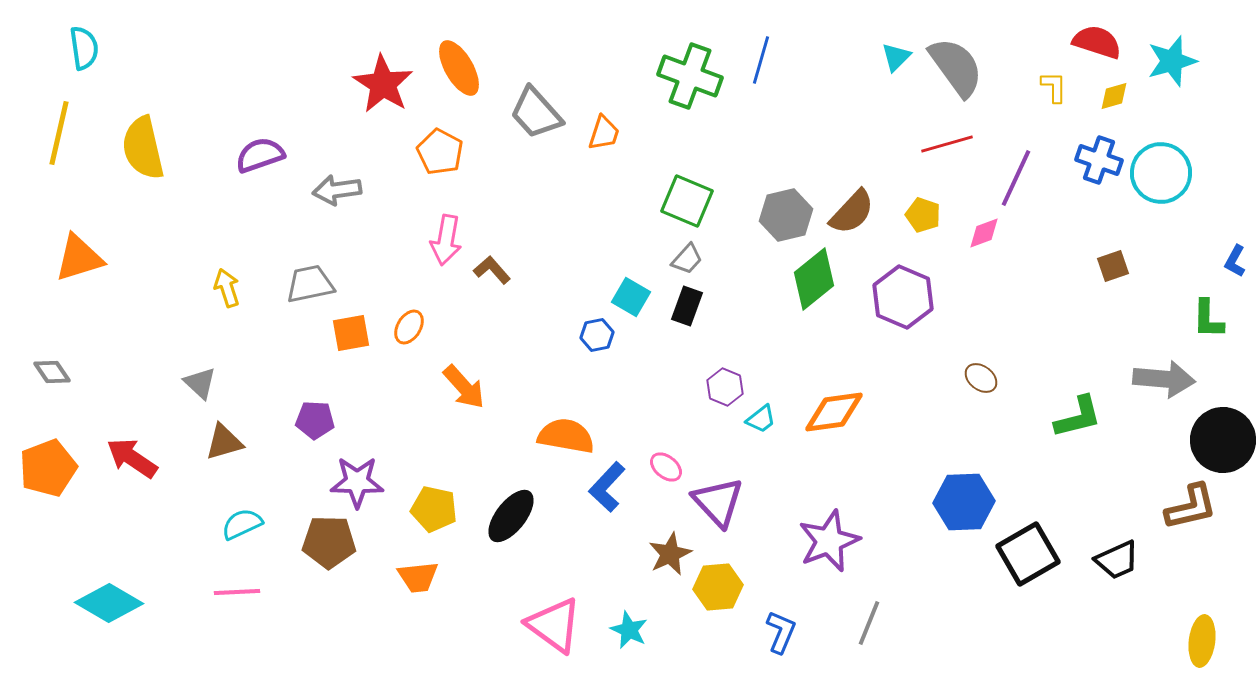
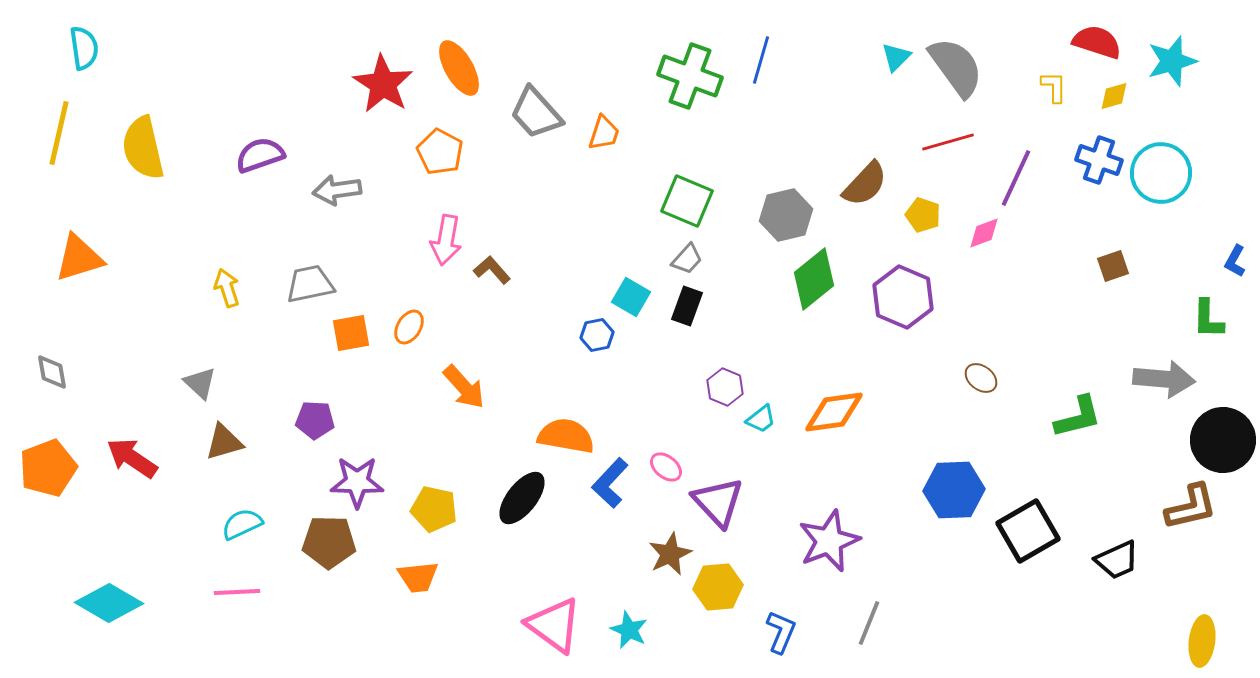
red line at (947, 144): moved 1 px right, 2 px up
brown semicircle at (852, 212): moved 13 px right, 28 px up
gray diamond at (52, 372): rotated 24 degrees clockwise
blue L-shape at (607, 487): moved 3 px right, 4 px up
blue hexagon at (964, 502): moved 10 px left, 12 px up
black ellipse at (511, 516): moved 11 px right, 18 px up
black square at (1028, 554): moved 23 px up
